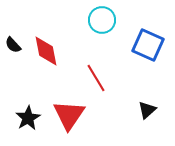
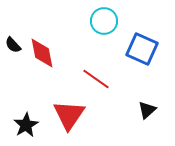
cyan circle: moved 2 px right, 1 px down
blue square: moved 6 px left, 4 px down
red diamond: moved 4 px left, 2 px down
red line: moved 1 px down; rotated 24 degrees counterclockwise
black star: moved 2 px left, 7 px down
